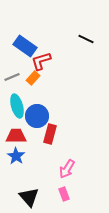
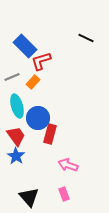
black line: moved 1 px up
blue rectangle: rotated 10 degrees clockwise
orange rectangle: moved 4 px down
blue circle: moved 1 px right, 2 px down
red trapezoid: rotated 55 degrees clockwise
pink arrow: moved 1 px right, 4 px up; rotated 78 degrees clockwise
